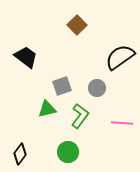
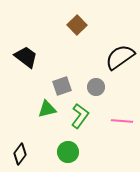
gray circle: moved 1 px left, 1 px up
pink line: moved 2 px up
